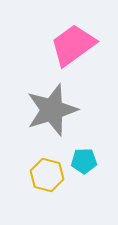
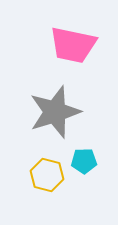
pink trapezoid: rotated 132 degrees counterclockwise
gray star: moved 3 px right, 2 px down
